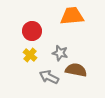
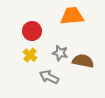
brown semicircle: moved 7 px right, 9 px up
